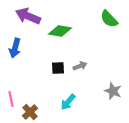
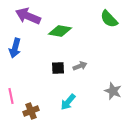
pink line: moved 3 px up
brown cross: moved 1 px right, 1 px up; rotated 21 degrees clockwise
